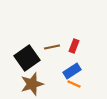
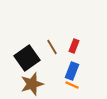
brown line: rotated 70 degrees clockwise
blue rectangle: rotated 36 degrees counterclockwise
orange line: moved 2 px left, 1 px down
